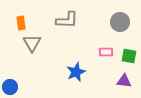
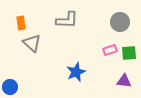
gray triangle: rotated 18 degrees counterclockwise
pink rectangle: moved 4 px right, 2 px up; rotated 16 degrees counterclockwise
green square: moved 3 px up; rotated 14 degrees counterclockwise
